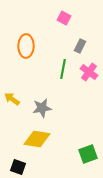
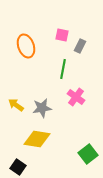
pink square: moved 2 px left, 17 px down; rotated 16 degrees counterclockwise
orange ellipse: rotated 20 degrees counterclockwise
pink cross: moved 13 px left, 25 px down
yellow arrow: moved 4 px right, 6 px down
green square: rotated 18 degrees counterclockwise
black square: rotated 14 degrees clockwise
